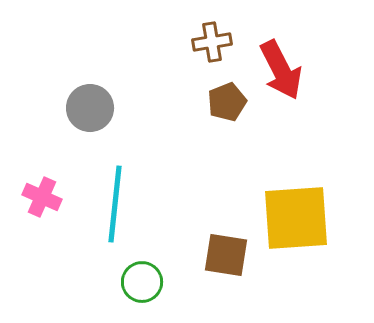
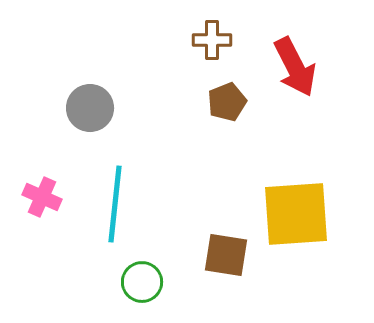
brown cross: moved 2 px up; rotated 9 degrees clockwise
red arrow: moved 14 px right, 3 px up
yellow square: moved 4 px up
